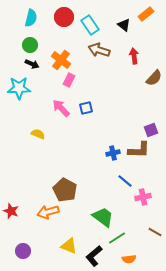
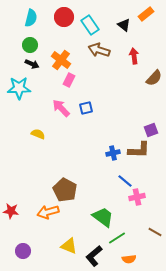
pink cross: moved 6 px left
red star: rotated 14 degrees counterclockwise
